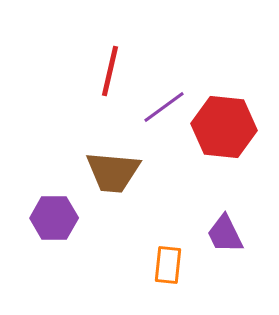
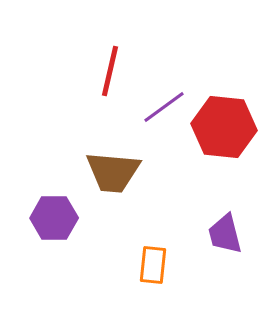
purple trapezoid: rotated 12 degrees clockwise
orange rectangle: moved 15 px left
